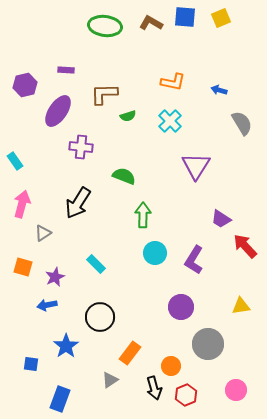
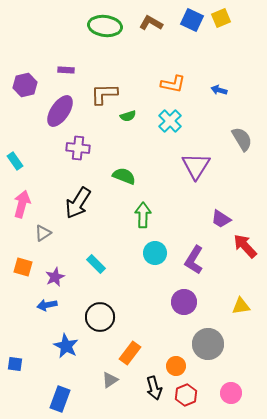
blue square at (185, 17): moved 7 px right, 3 px down; rotated 20 degrees clockwise
orange L-shape at (173, 82): moved 2 px down
purple ellipse at (58, 111): moved 2 px right
gray semicircle at (242, 123): moved 16 px down
purple cross at (81, 147): moved 3 px left, 1 px down
purple circle at (181, 307): moved 3 px right, 5 px up
blue star at (66, 346): rotated 10 degrees counterclockwise
blue square at (31, 364): moved 16 px left
orange circle at (171, 366): moved 5 px right
pink circle at (236, 390): moved 5 px left, 3 px down
